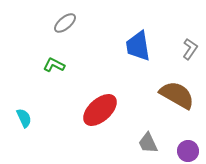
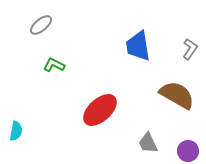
gray ellipse: moved 24 px left, 2 px down
cyan semicircle: moved 8 px left, 13 px down; rotated 36 degrees clockwise
